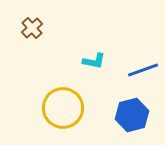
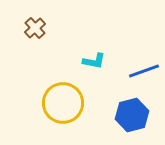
brown cross: moved 3 px right
blue line: moved 1 px right, 1 px down
yellow circle: moved 5 px up
